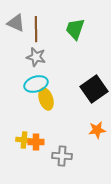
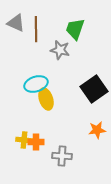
gray star: moved 24 px right, 7 px up
